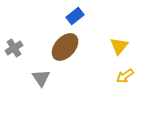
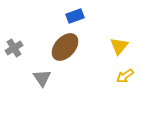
blue rectangle: rotated 18 degrees clockwise
gray triangle: moved 1 px right
